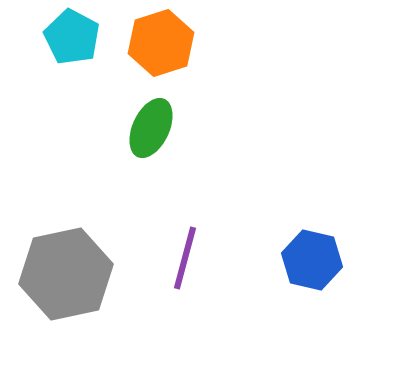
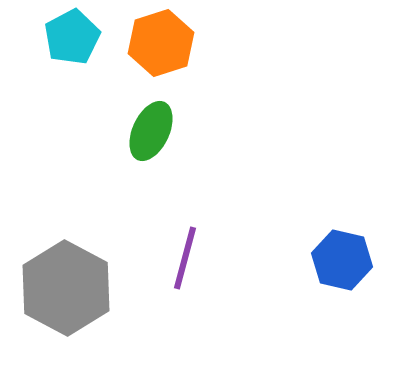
cyan pentagon: rotated 16 degrees clockwise
green ellipse: moved 3 px down
blue hexagon: moved 30 px right
gray hexagon: moved 14 px down; rotated 20 degrees counterclockwise
